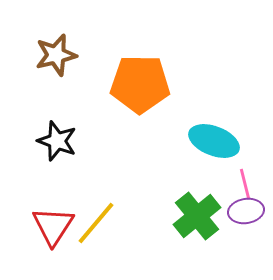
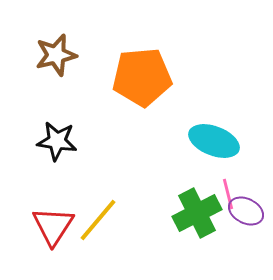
orange pentagon: moved 2 px right, 7 px up; rotated 6 degrees counterclockwise
black star: rotated 12 degrees counterclockwise
pink line: moved 17 px left, 10 px down
purple ellipse: rotated 36 degrees clockwise
green cross: moved 3 px up; rotated 12 degrees clockwise
yellow line: moved 2 px right, 3 px up
